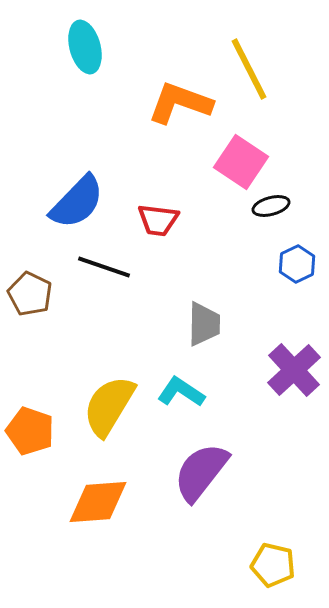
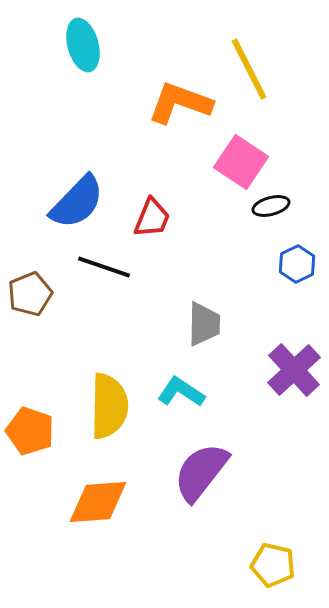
cyan ellipse: moved 2 px left, 2 px up
red trapezoid: moved 6 px left, 2 px up; rotated 75 degrees counterclockwise
brown pentagon: rotated 24 degrees clockwise
yellow semicircle: rotated 150 degrees clockwise
